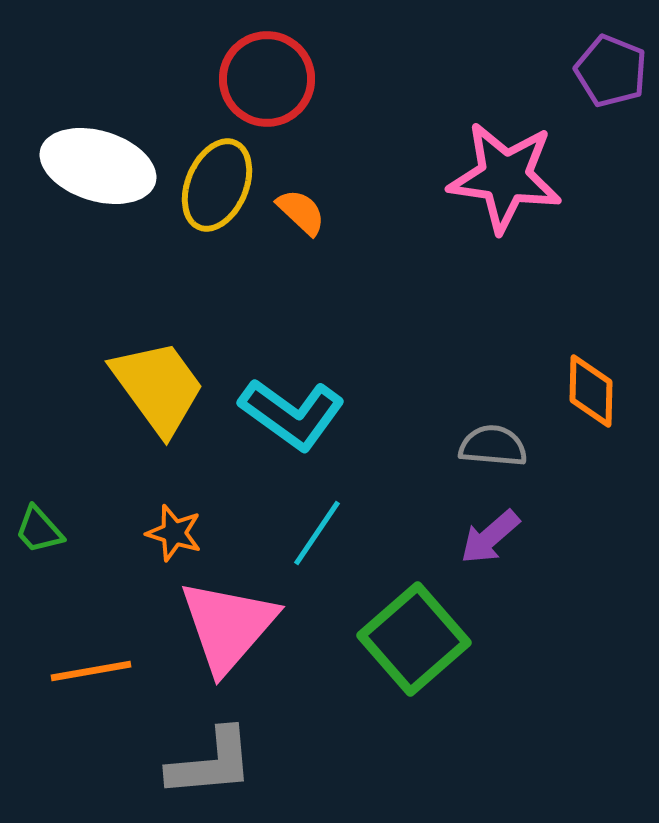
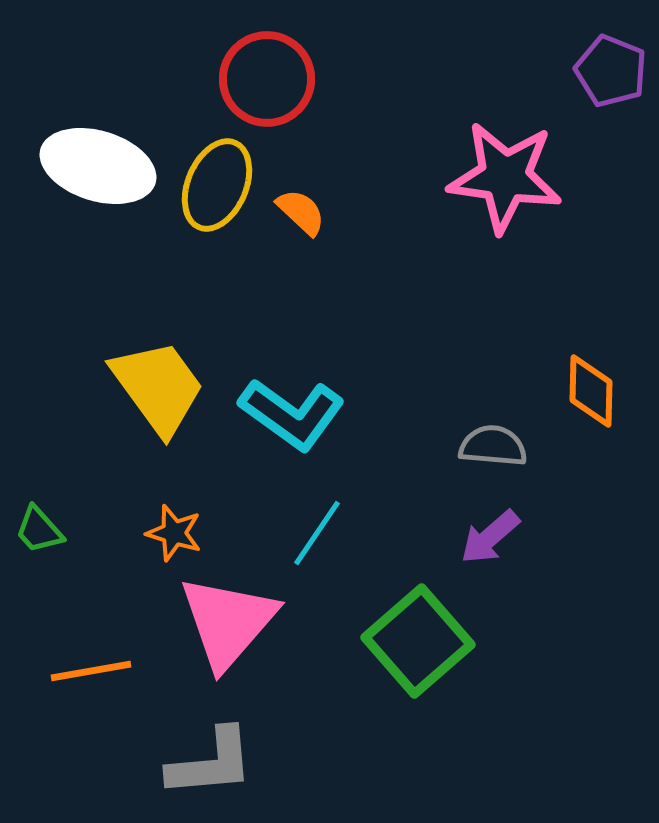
pink triangle: moved 4 px up
green square: moved 4 px right, 2 px down
